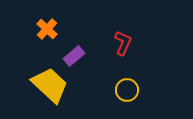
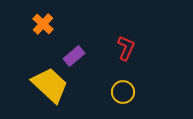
orange cross: moved 4 px left, 5 px up
red L-shape: moved 3 px right, 5 px down
yellow circle: moved 4 px left, 2 px down
